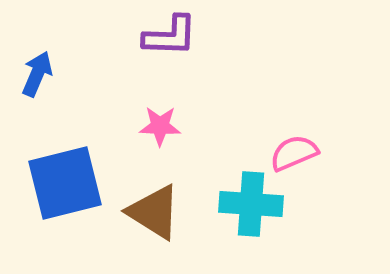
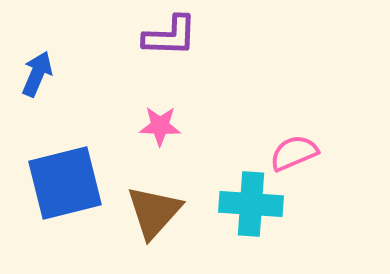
brown triangle: rotated 40 degrees clockwise
